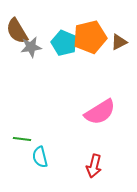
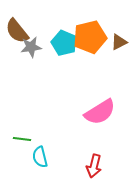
brown semicircle: rotated 8 degrees counterclockwise
